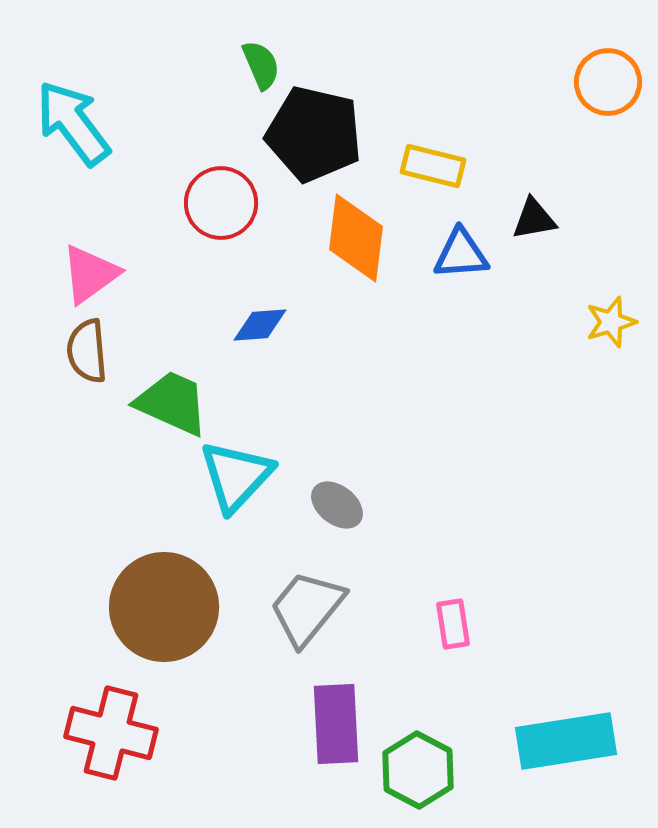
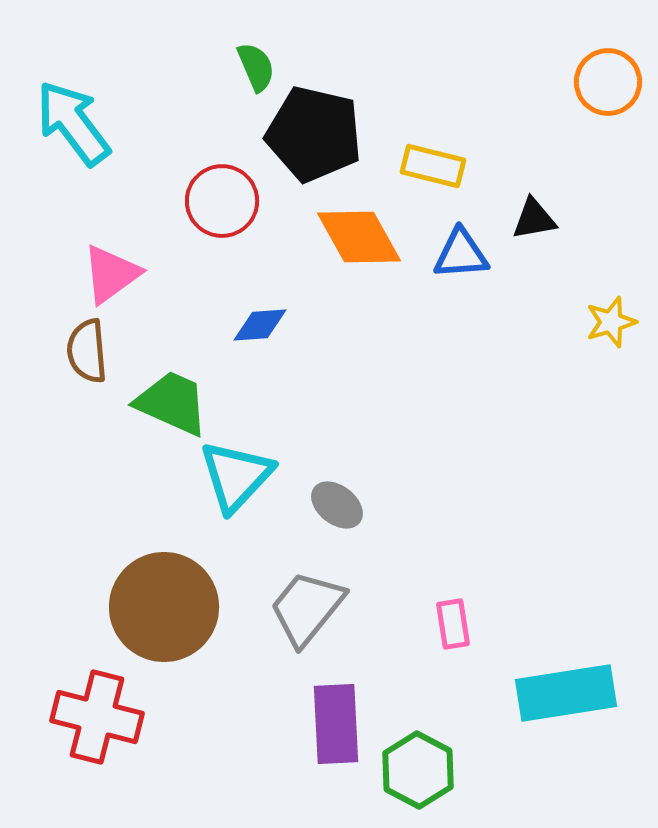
green semicircle: moved 5 px left, 2 px down
red circle: moved 1 px right, 2 px up
orange diamond: moved 3 px right, 1 px up; rotated 36 degrees counterclockwise
pink triangle: moved 21 px right
red cross: moved 14 px left, 16 px up
cyan rectangle: moved 48 px up
